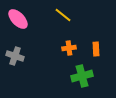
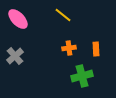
gray cross: rotated 30 degrees clockwise
